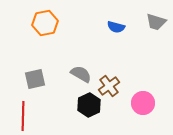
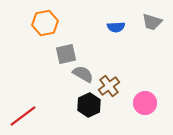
gray trapezoid: moved 4 px left
blue semicircle: rotated 18 degrees counterclockwise
gray semicircle: moved 2 px right
gray square: moved 31 px right, 25 px up
pink circle: moved 2 px right
red line: rotated 52 degrees clockwise
